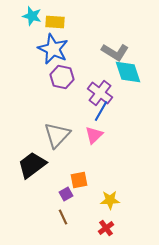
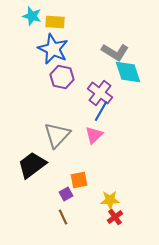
red cross: moved 9 px right, 11 px up
